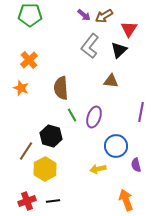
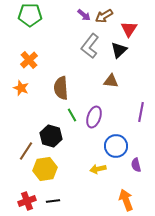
yellow hexagon: rotated 20 degrees clockwise
